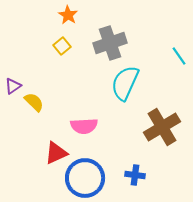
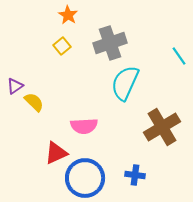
purple triangle: moved 2 px right
